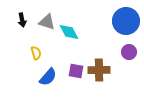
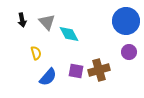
gray triangle: rotated 30 degrees clockwise
cyan diamond: moved 2 px down
brown cross: rotated 15 degrees counterclockwise
